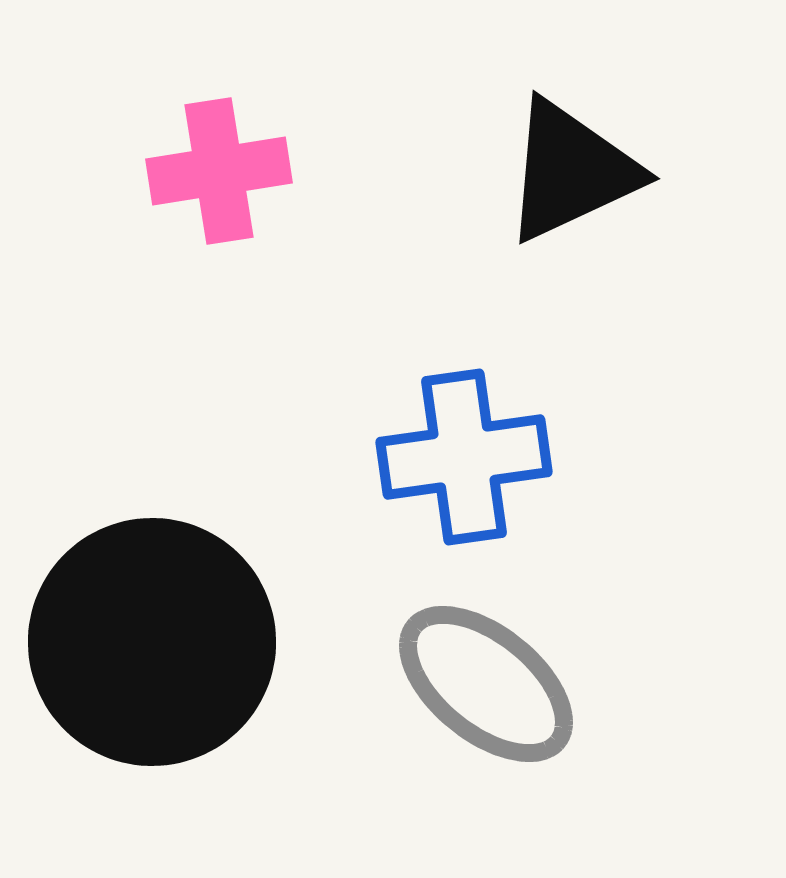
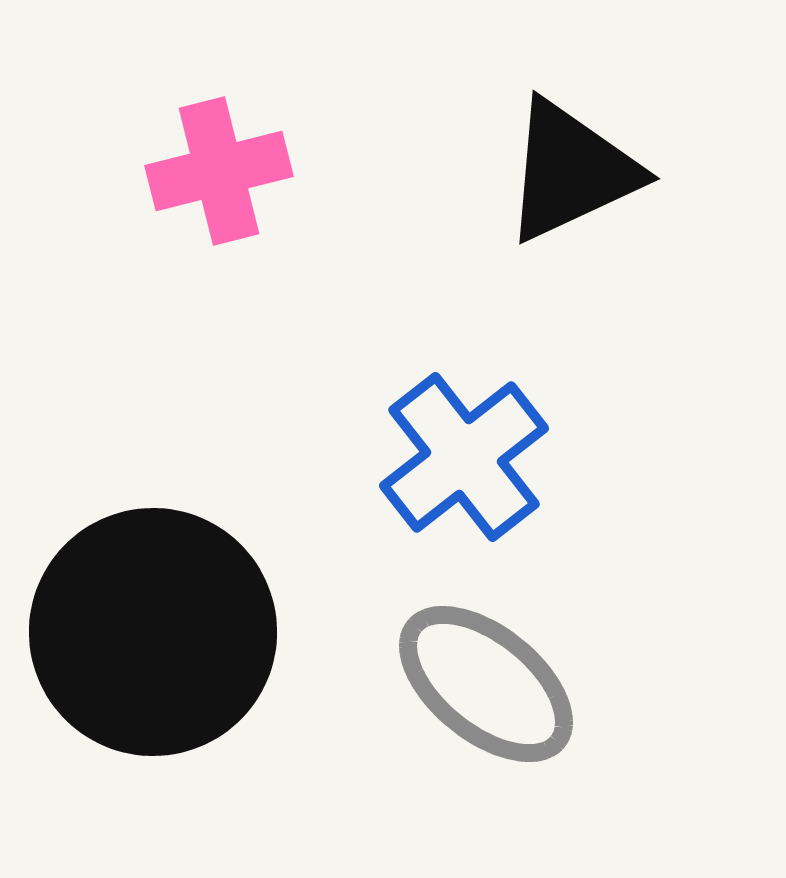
pink cross: rotated 5 degrees counterclockwise
blue cross: rotated 30 degrees counterclockwise
black circle: moved 1 px right, 10 px up
